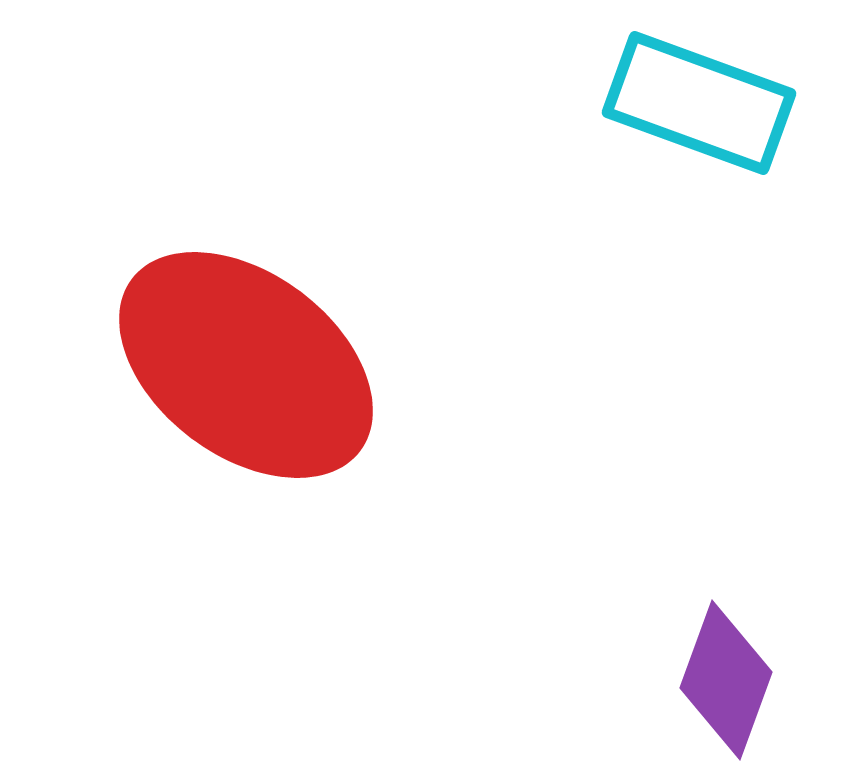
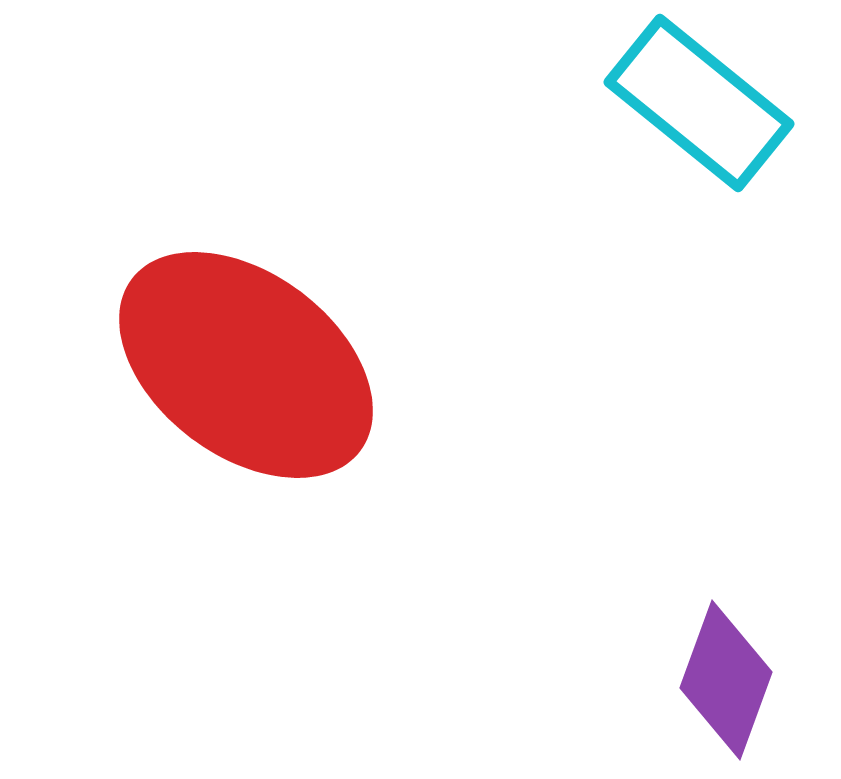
cyan rectangle: rotated 19 degrees clockwise
